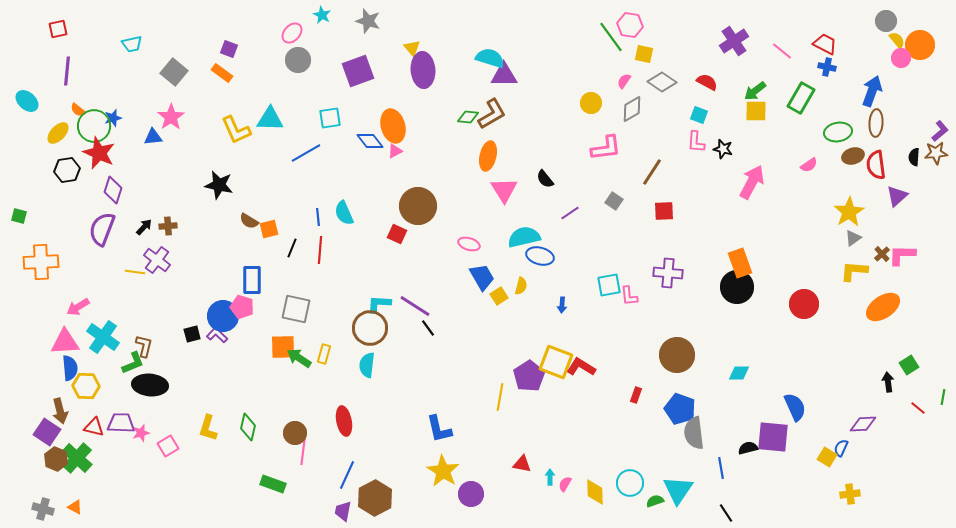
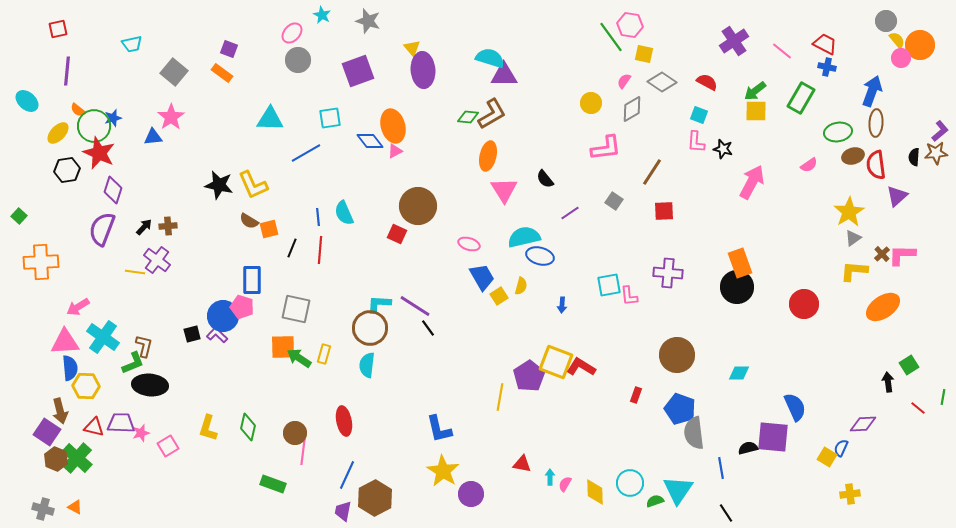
yellow L-shape at (236, 130): moved 17 px right, 55 px down
green square at (19, 216): rotated 28 degrees clockwise
